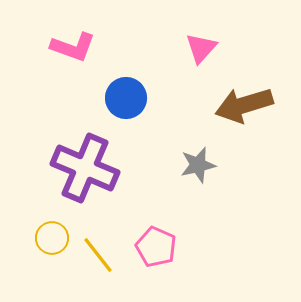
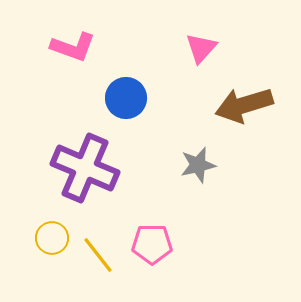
pink pentagon: moved 4 px left, 3 px up; rotated 24 degrees counterclockwise
